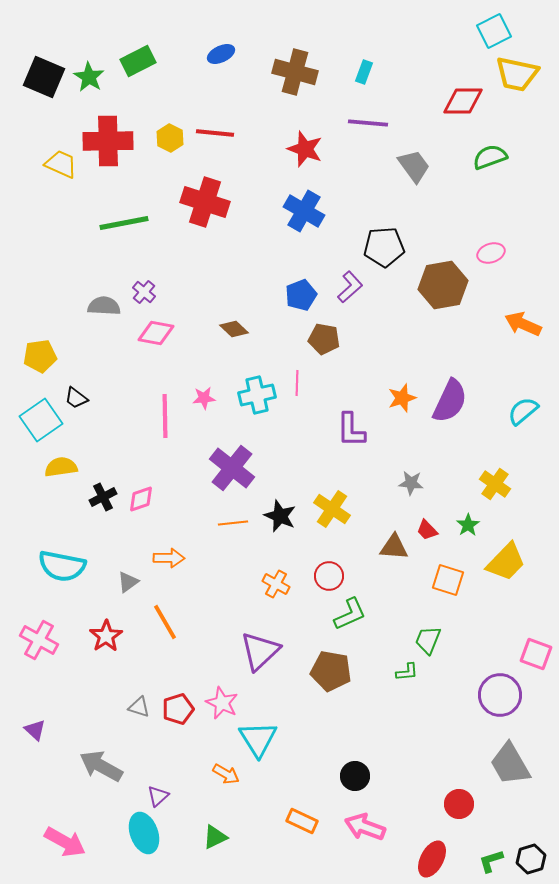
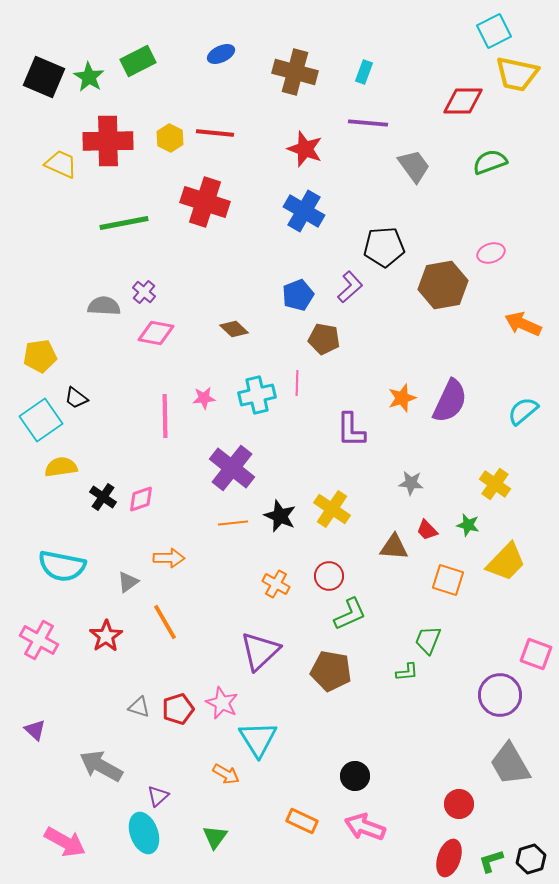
green semicircle at (490, 157): moved 5 px down
blue pentagon at (301, 295): moved 3 px left
black cross at (103, 497): rotated 28 degrees counterclockwise
green star at (468, 525): rotated 25 degrees counterclockwise
green triangle at (215, 837): rotated 28 degrees counterclockwise
red ellipse at (432, 859): moved 17 px right, 1 px up; rotated 9 degrees counterclockwise
